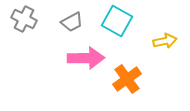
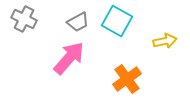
gray trapezoid: moved 6 px right
pink arrow: moved 17 px left; rotated 48 degrees counterclockwise
